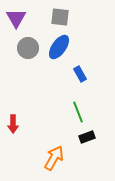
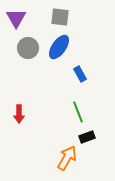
red arrow: moved 6 px right, 10 px up
orange arrow: moved 13 px right
